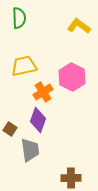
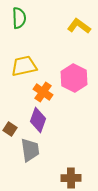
pink hexagon: moved 2 px right, 1 px down
orange cross: rotated 24 degrees counterclockwise
